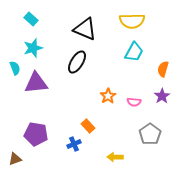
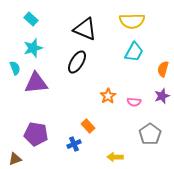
purple star: rotated 14 degrees clockwise
